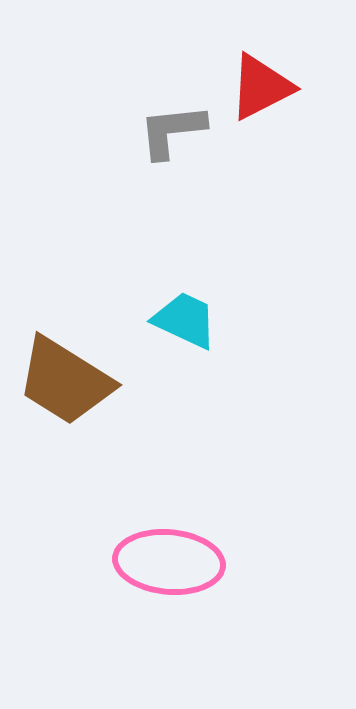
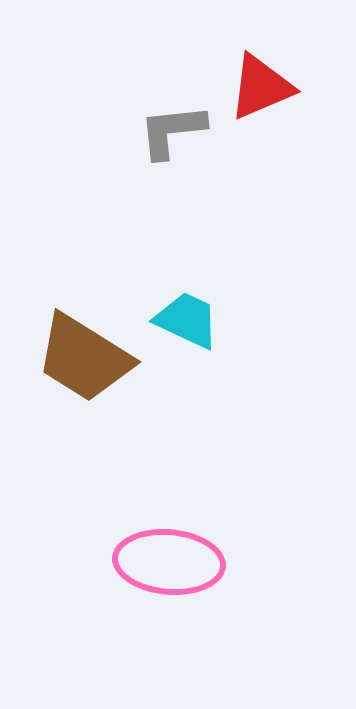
red triangle: rotated 4 degrees clockwise
cyan trapezoid: moved 2 px right
brown trapezoid: moved 19 px right, 23 px up
